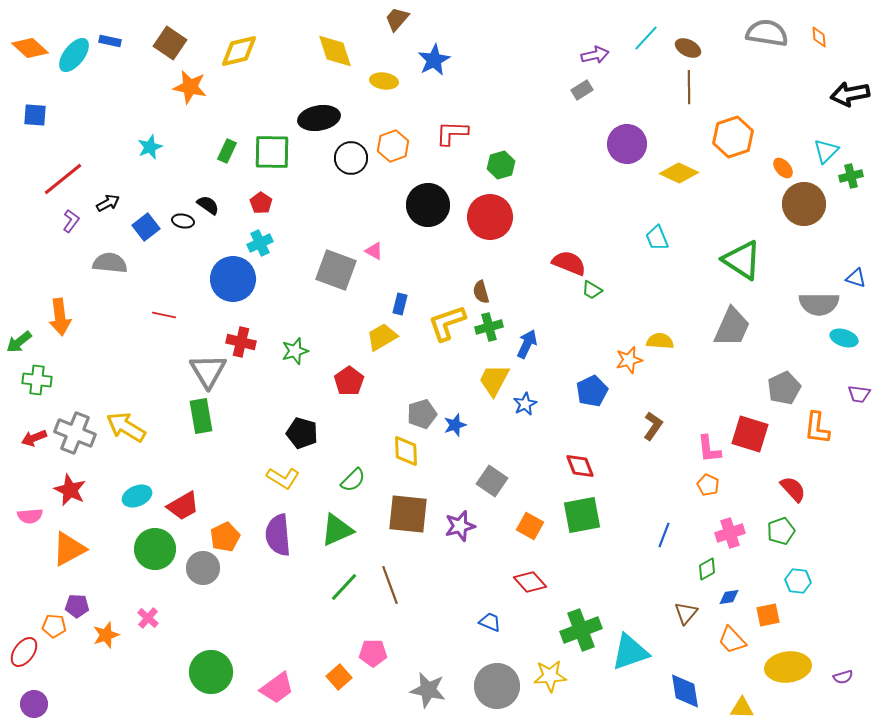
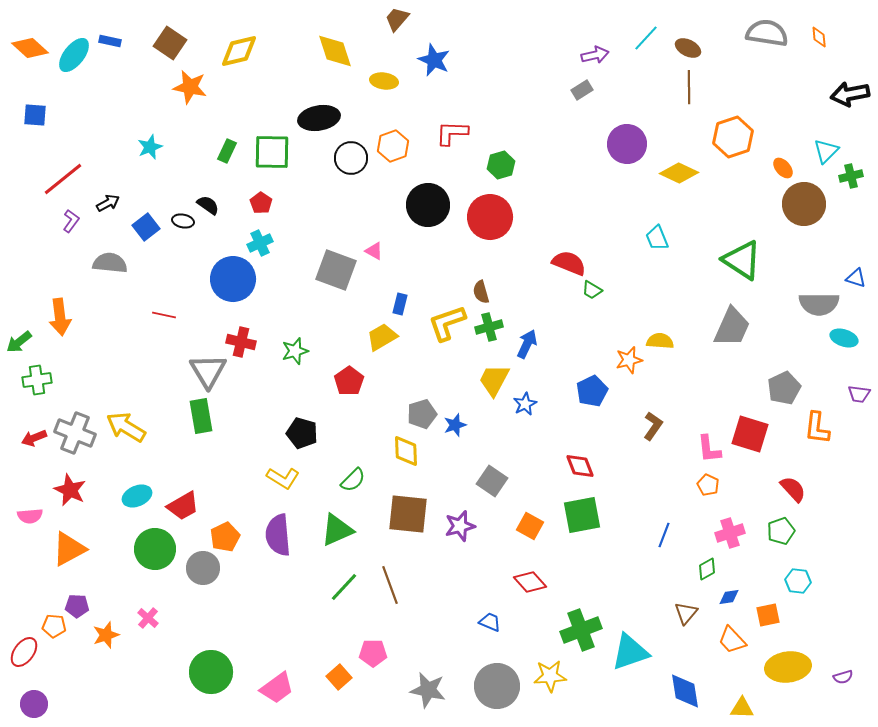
blue star at (434, 60): rotated 20 degrees counterclockwise
green cross at (37, 380): rotated 16 degrees counterclockwise
